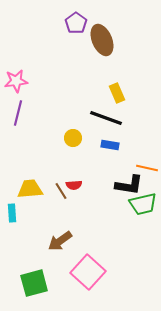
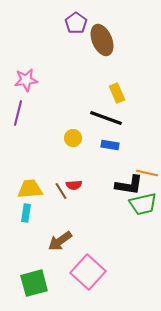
pink star: moved 10 px right, 1 px up
orange line: moved 5 px down
cyan rectangle: moved 14 px right; rotated 12 degrees clockwise
